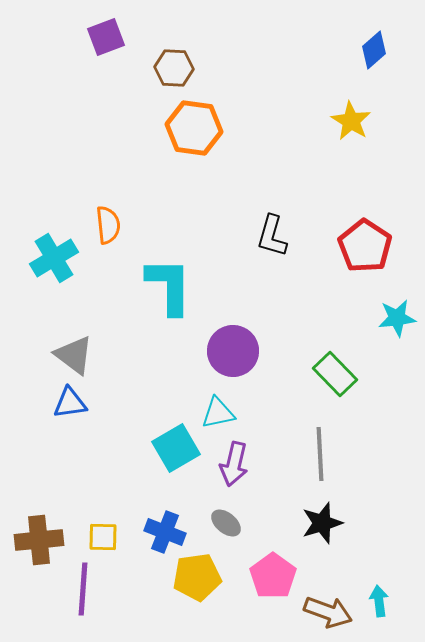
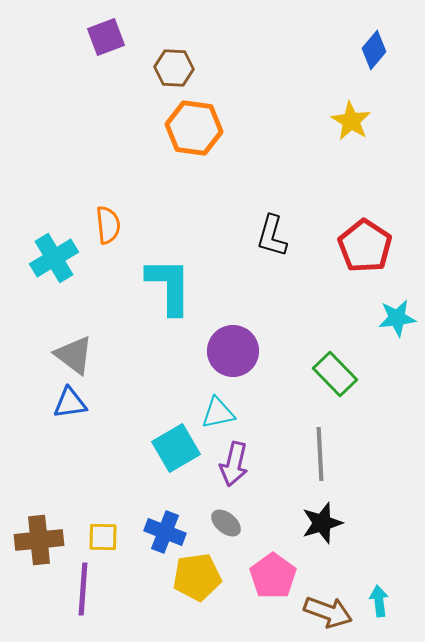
blue diamond: rotated 9 degrees counterclockwise
